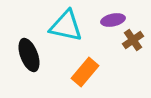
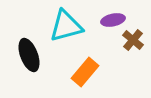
cyan triangle: rotated 27 degrees counterclockwise
brown cross: rotated 15 degrees counterclockwise
